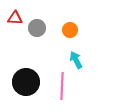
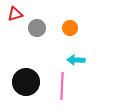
red triangle: moved 4 px up; rotated 21 degrees counterclockwise
orange circle: moved 2 px up
cyan arrow: rotated 60 degrees counterclockwise
